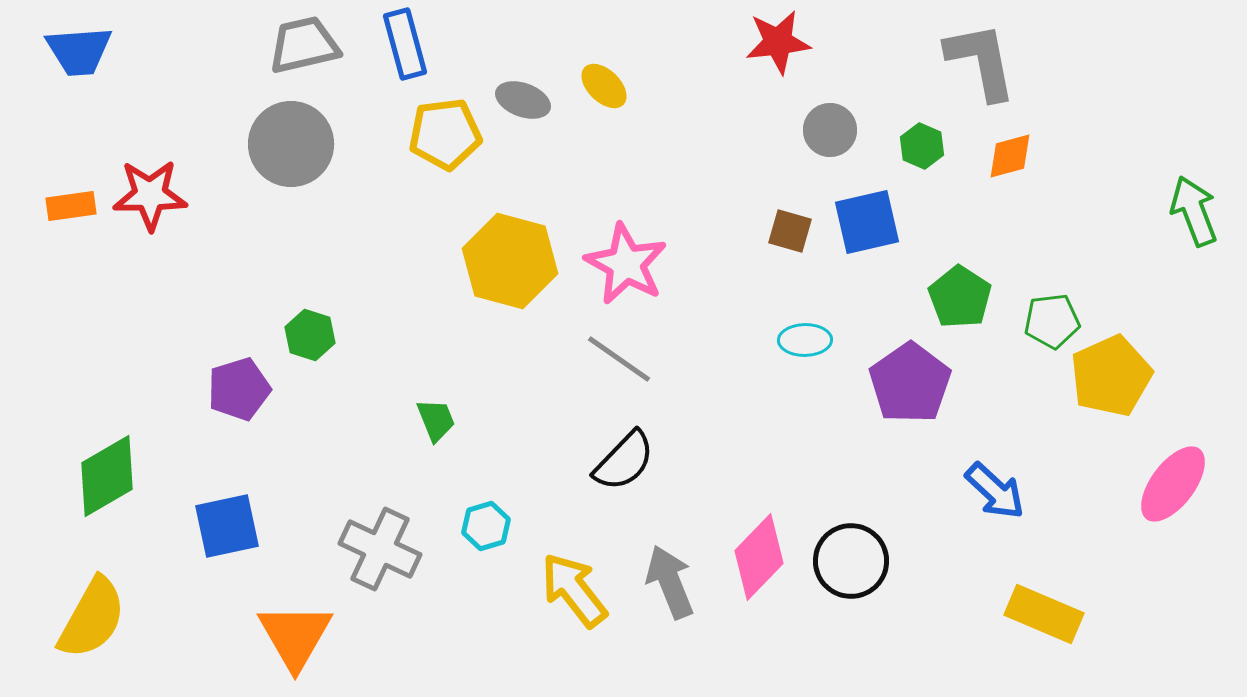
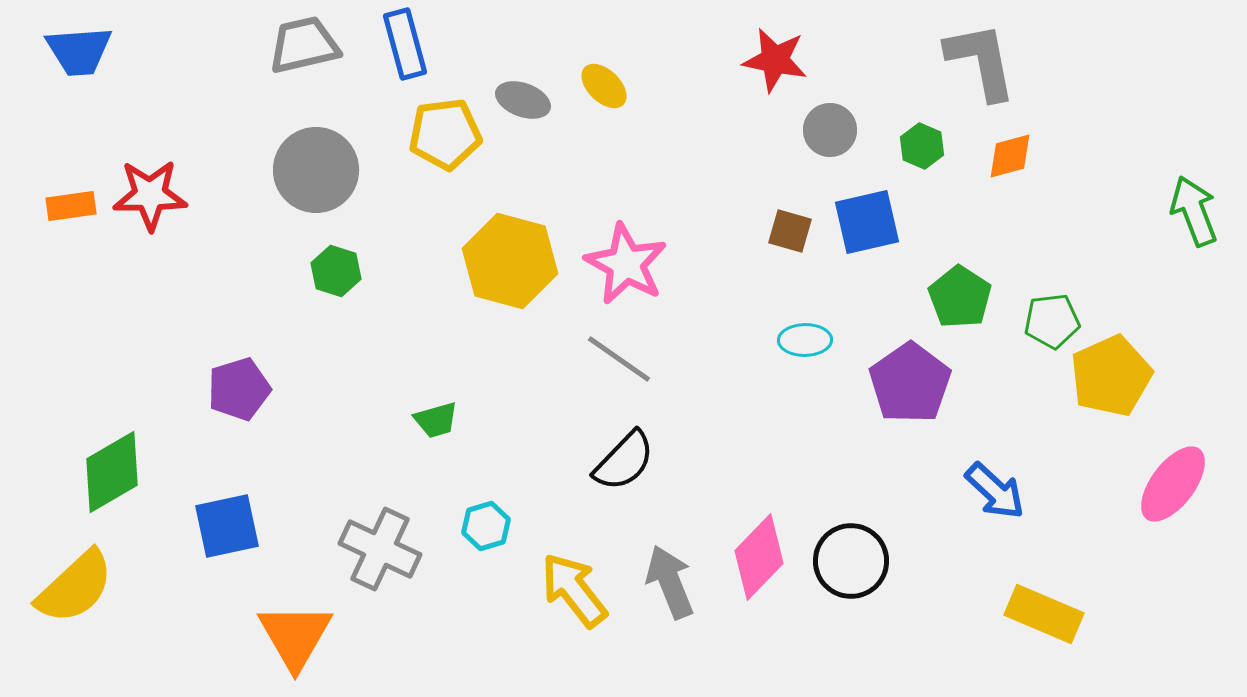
red star at (778, 42): moved 3 px left, 18 px down; rotated 18 degrees clockwise
gray circle at (291, 144): moved 25 px right, 26 px down
green hexagon at (310, 335): moved 26 px right, 64 px up
green trapezoid at (436, 420): rotated 96 degrees clockwise
green diamond at (107, 476): moved 5 px right, 4 px up
yellow semicircle at (92, 618): moved 17 px left, 31 px up; rotated 18 degrees clockwise
